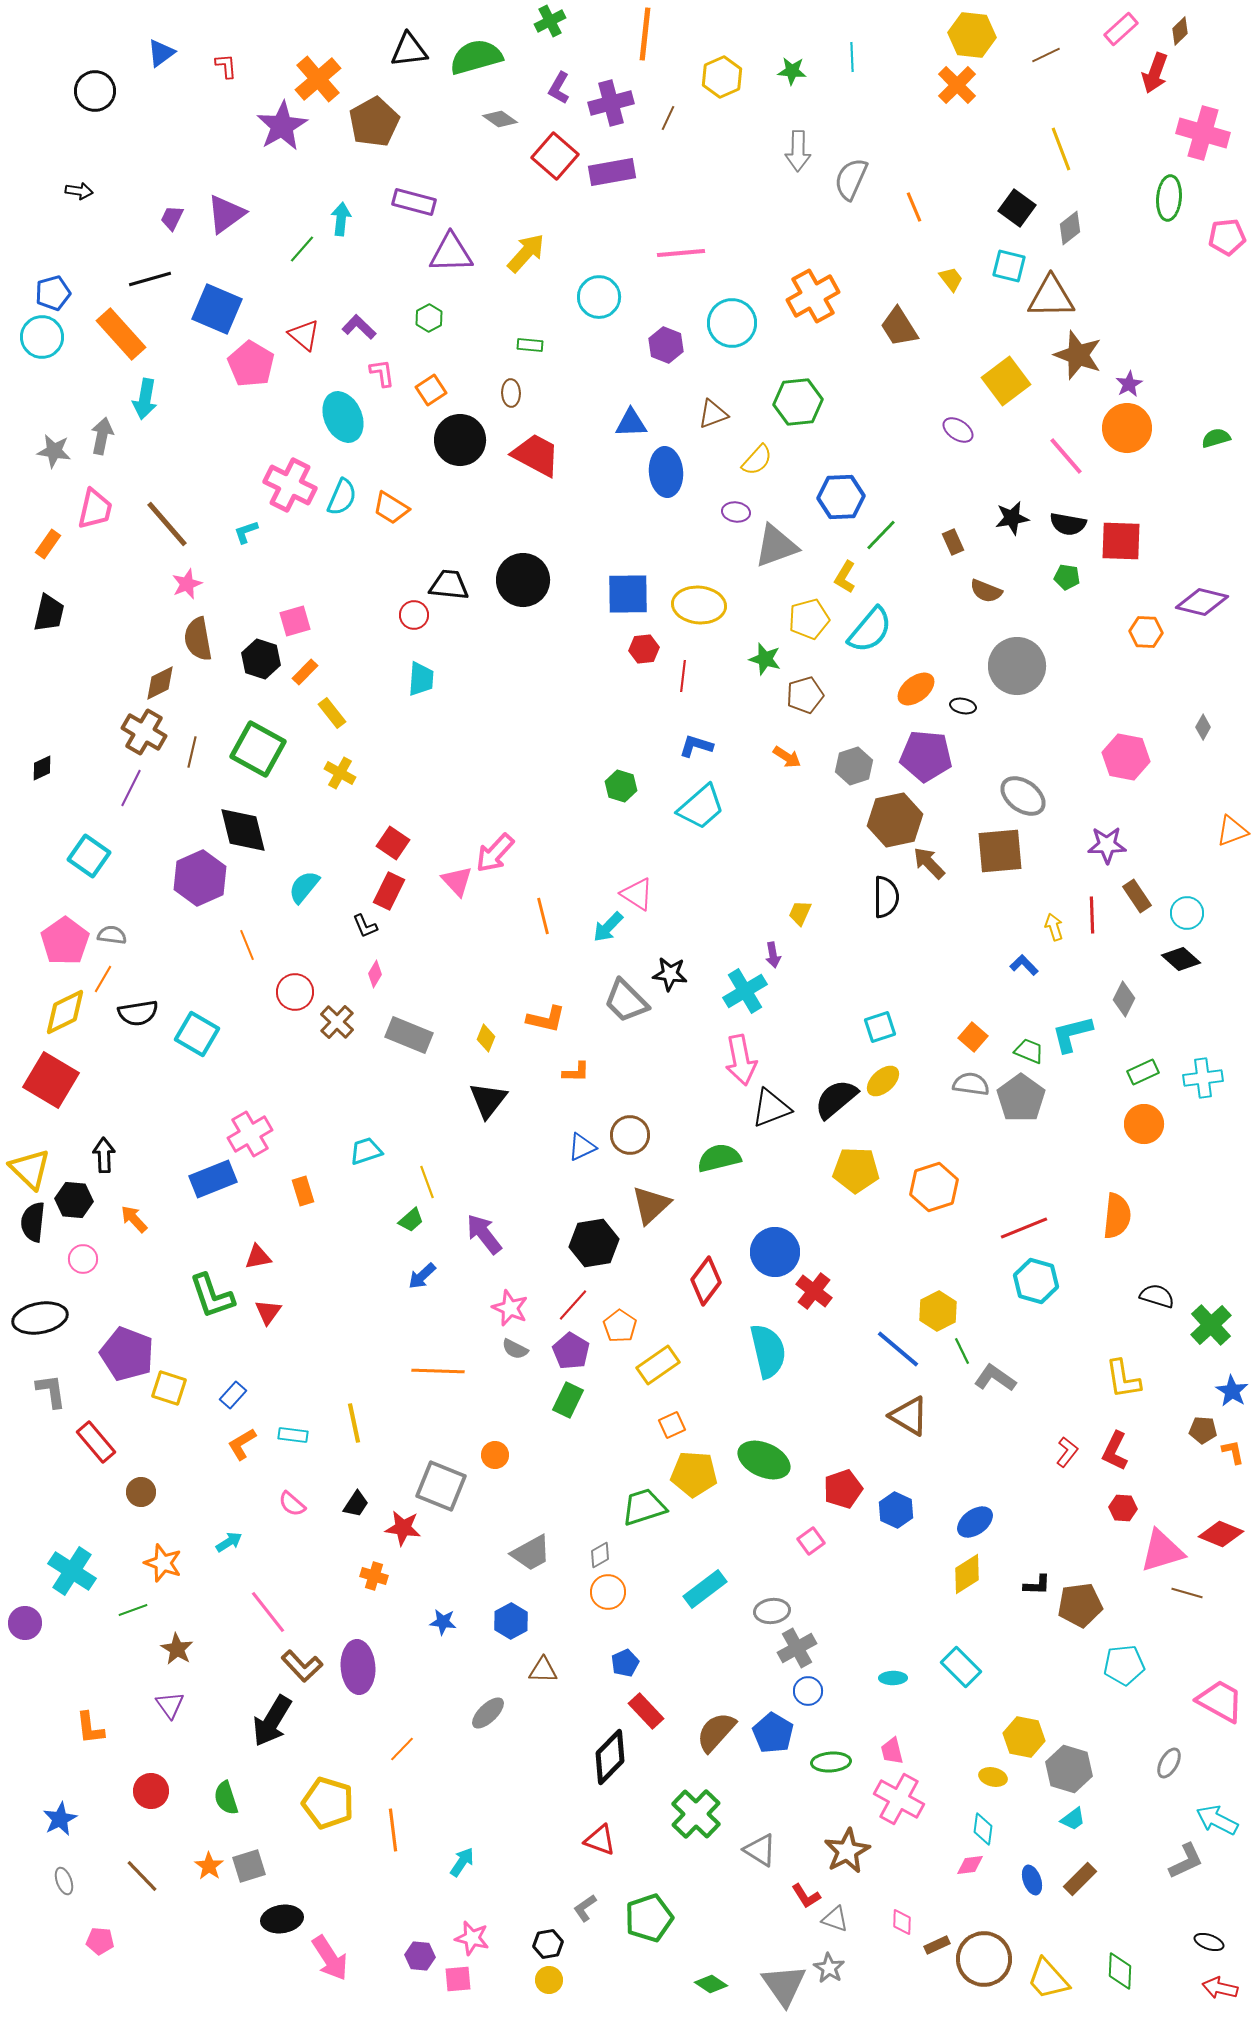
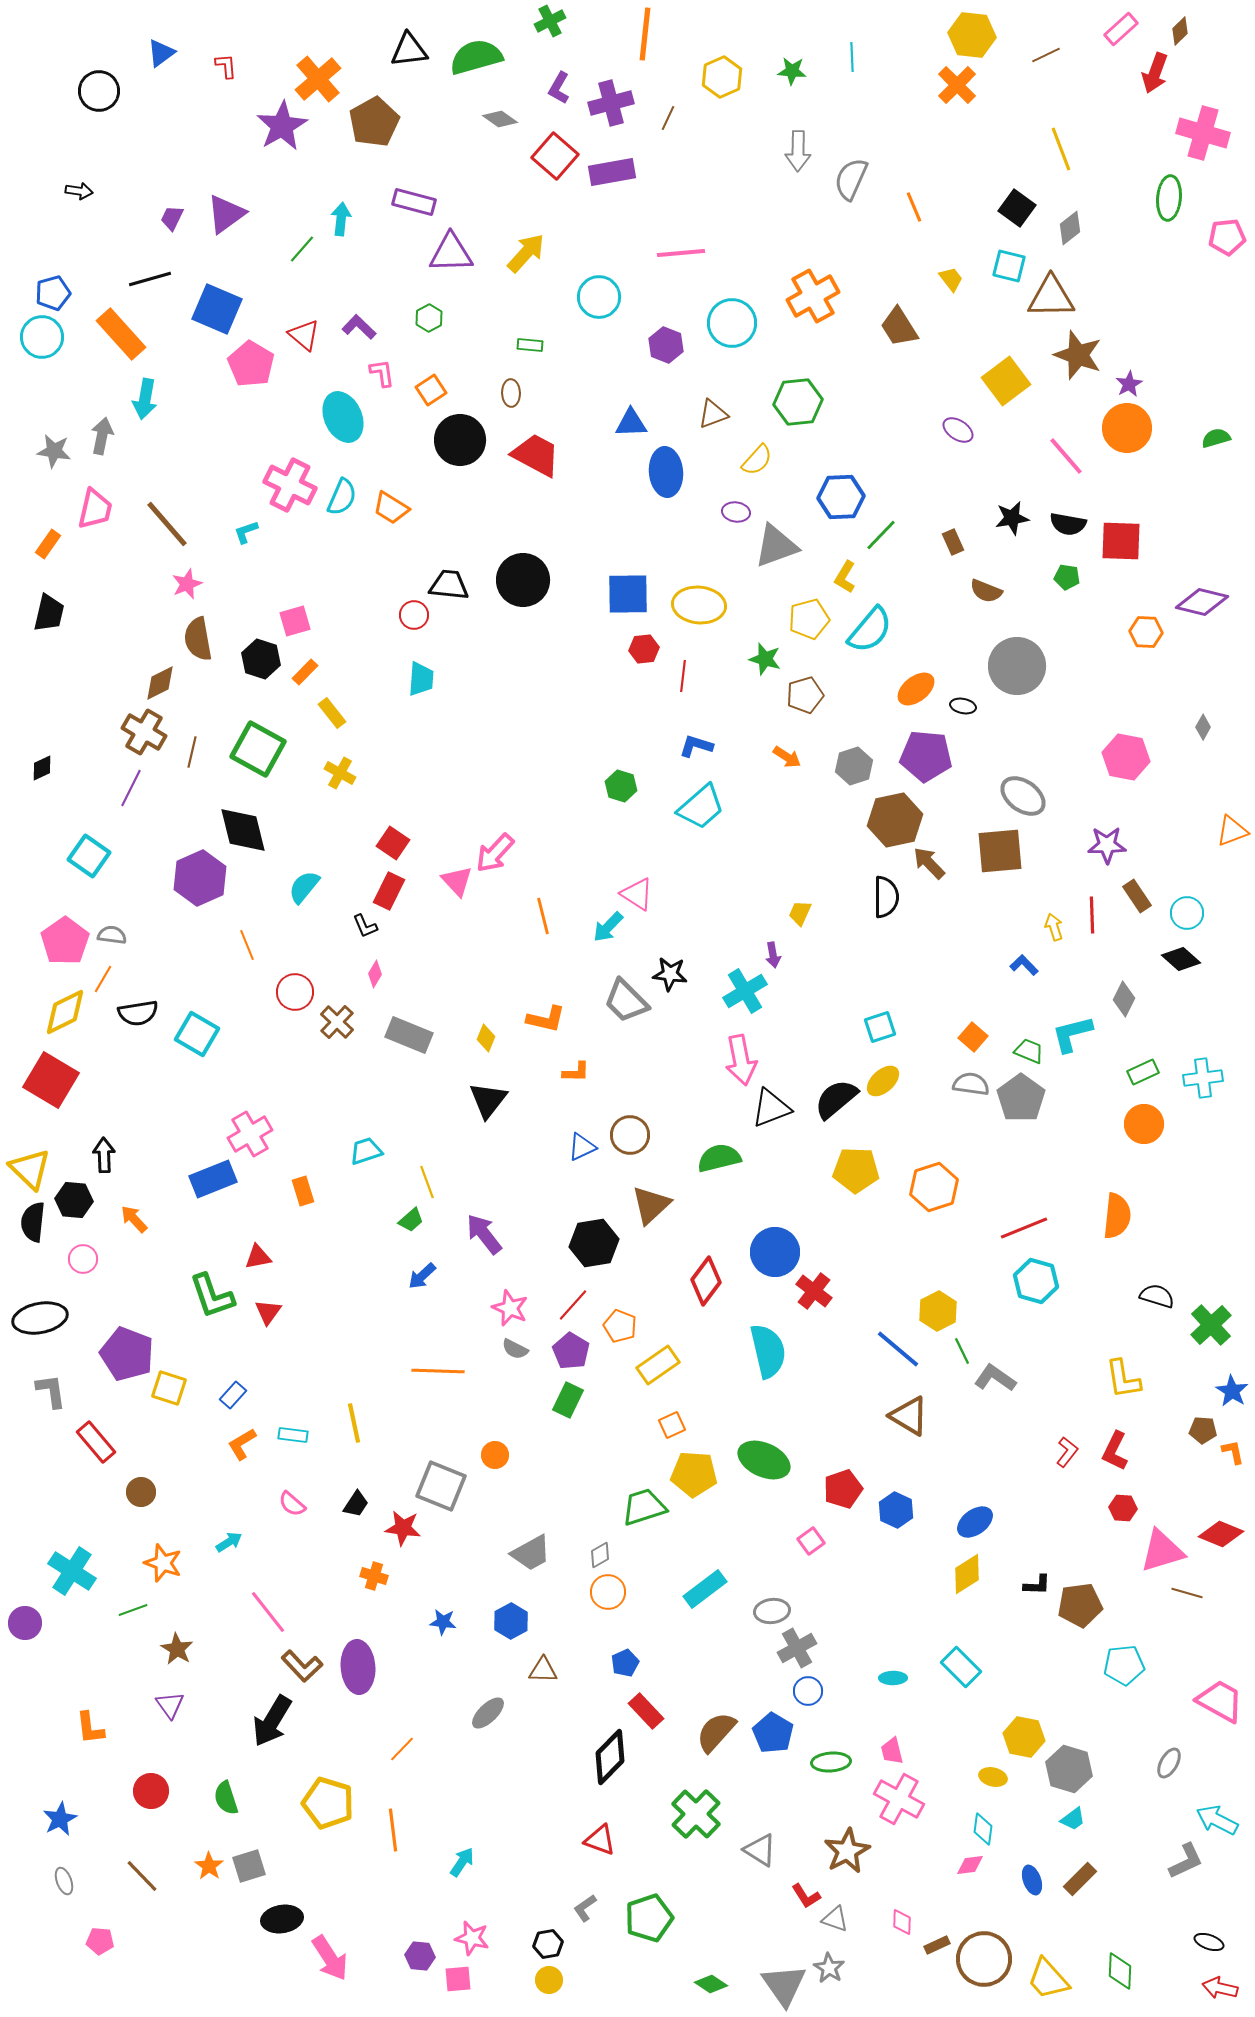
black circle at (95, 91): moved 4 px right
orange pentagon at (620, 1326): rotated 12 degrees counterclockwise
